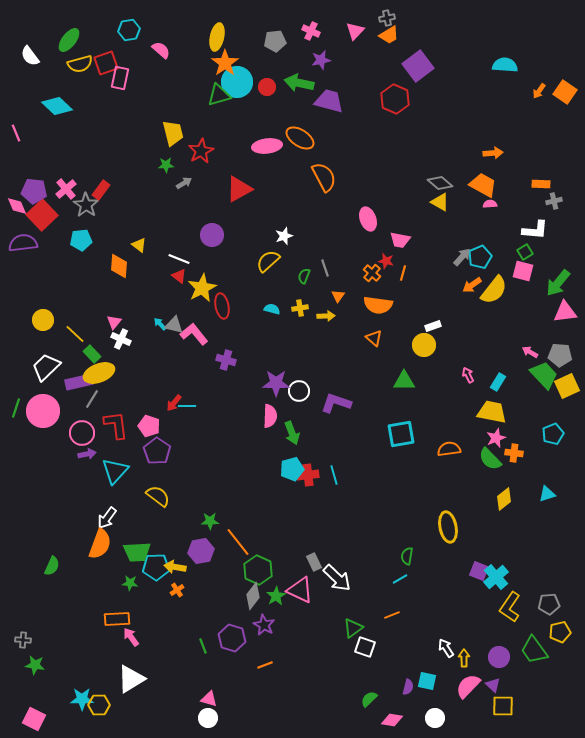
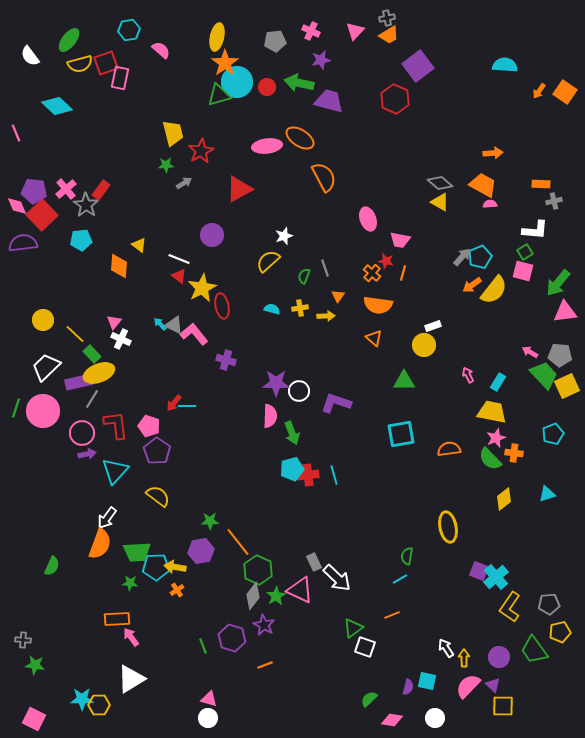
gray triangle at (174, 325): rotated 12 degrees clockwise
